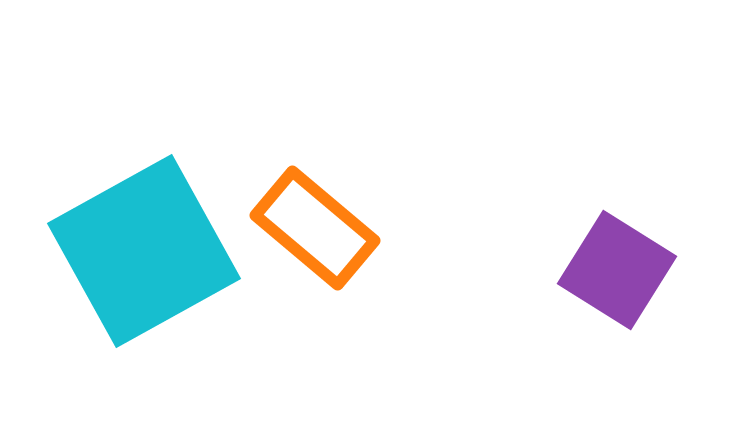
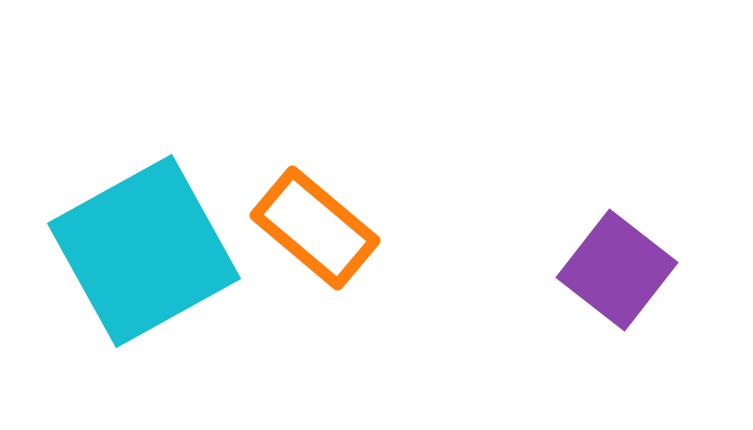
purple square: rotated 6 degrees clockwise
